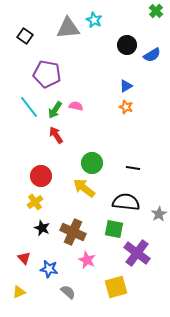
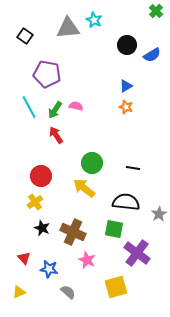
cyan line: rotated 10 degrees clockwise
